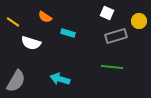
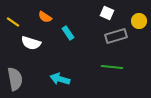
cyan rectangle: rotated 40 degrees clockwise
gray semicircle: moved 1 px left, 2 px up; rotated 40 degrees counterclockwise
